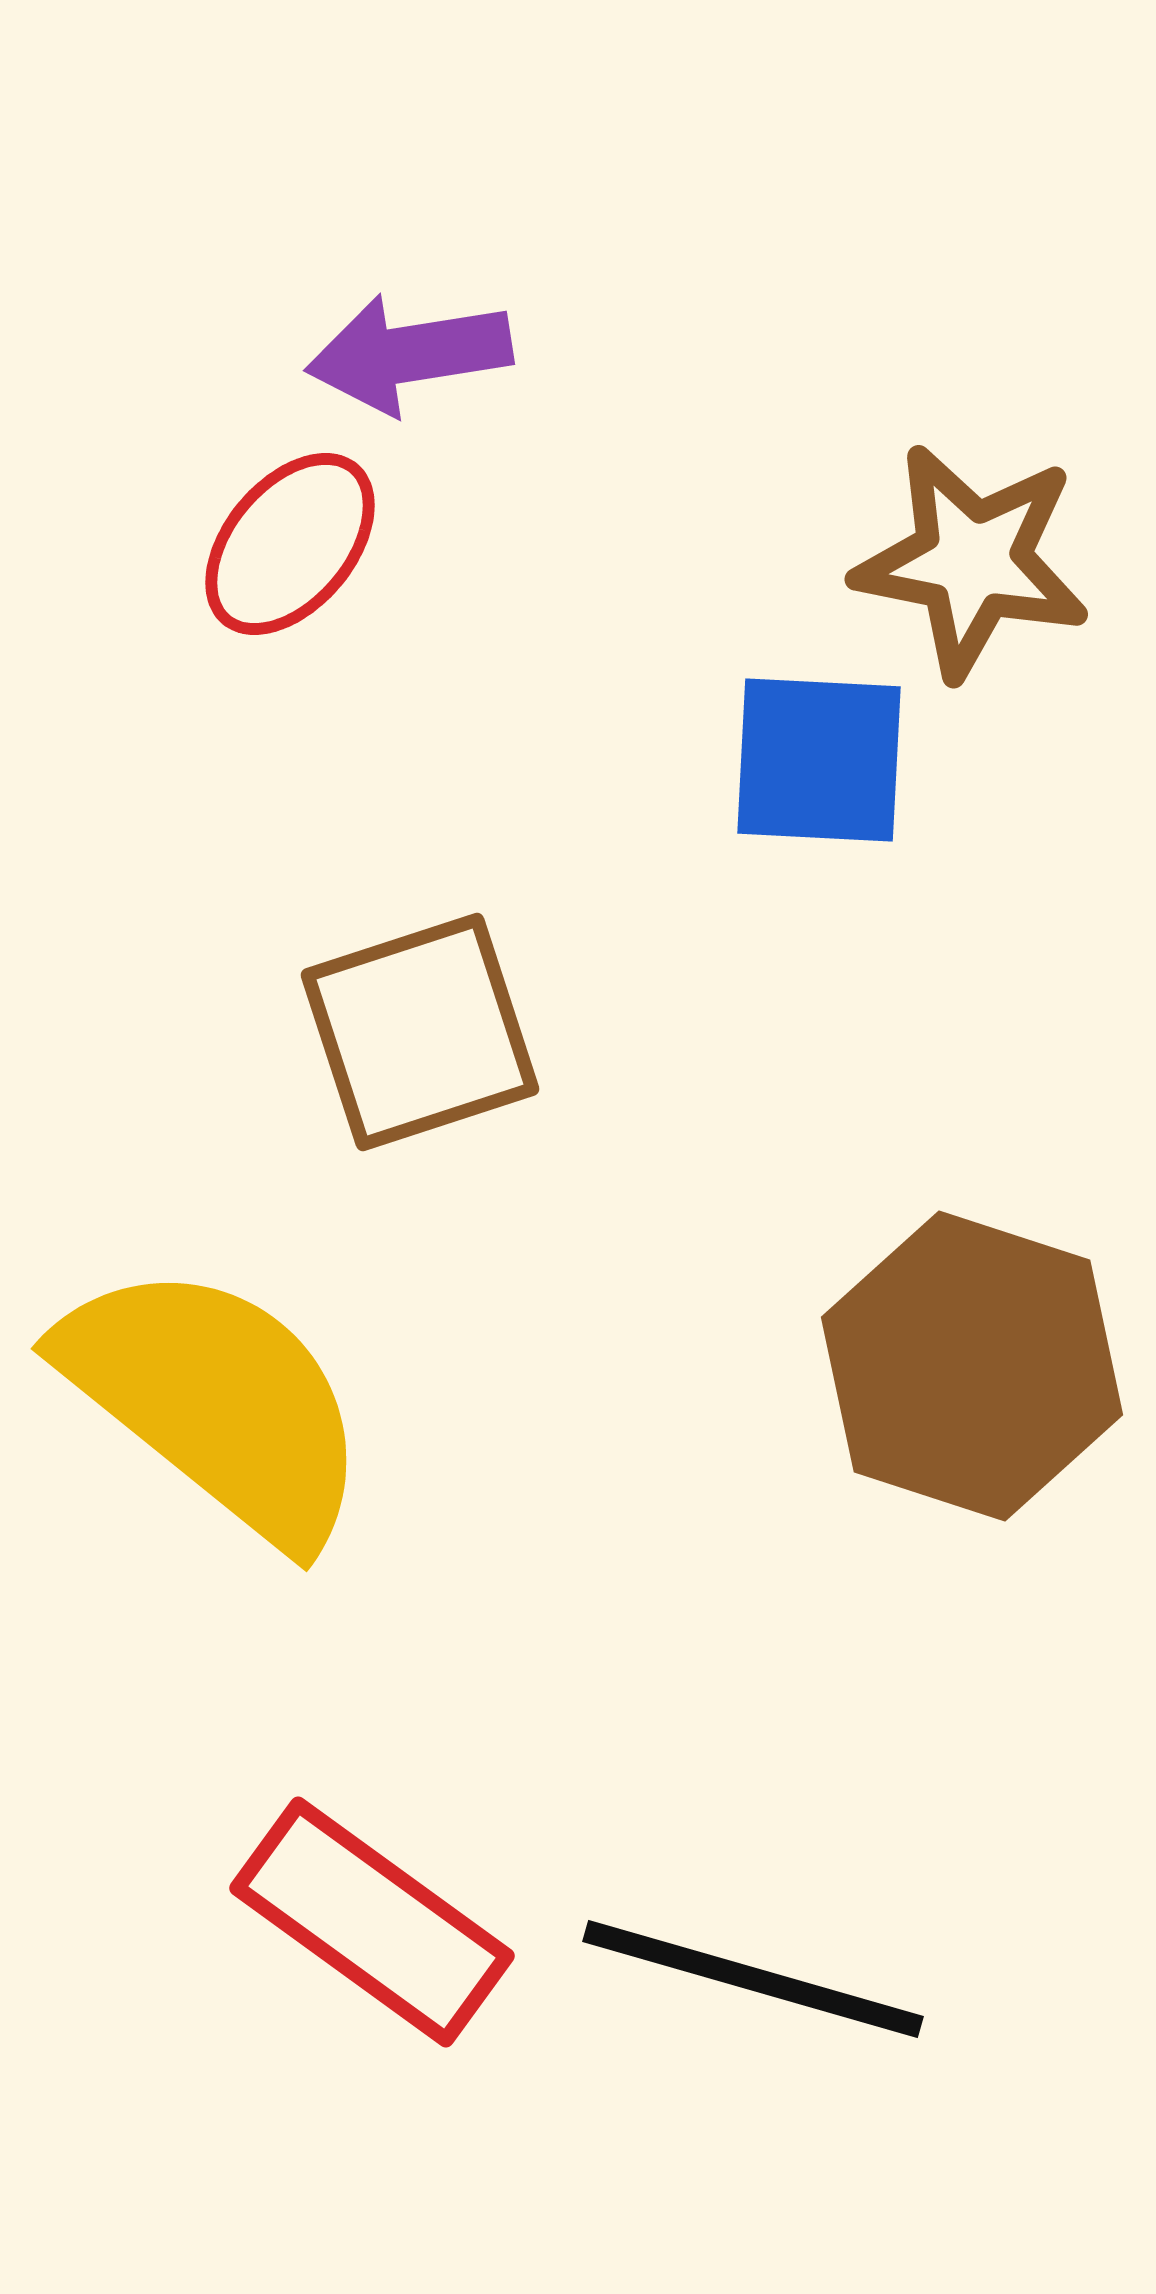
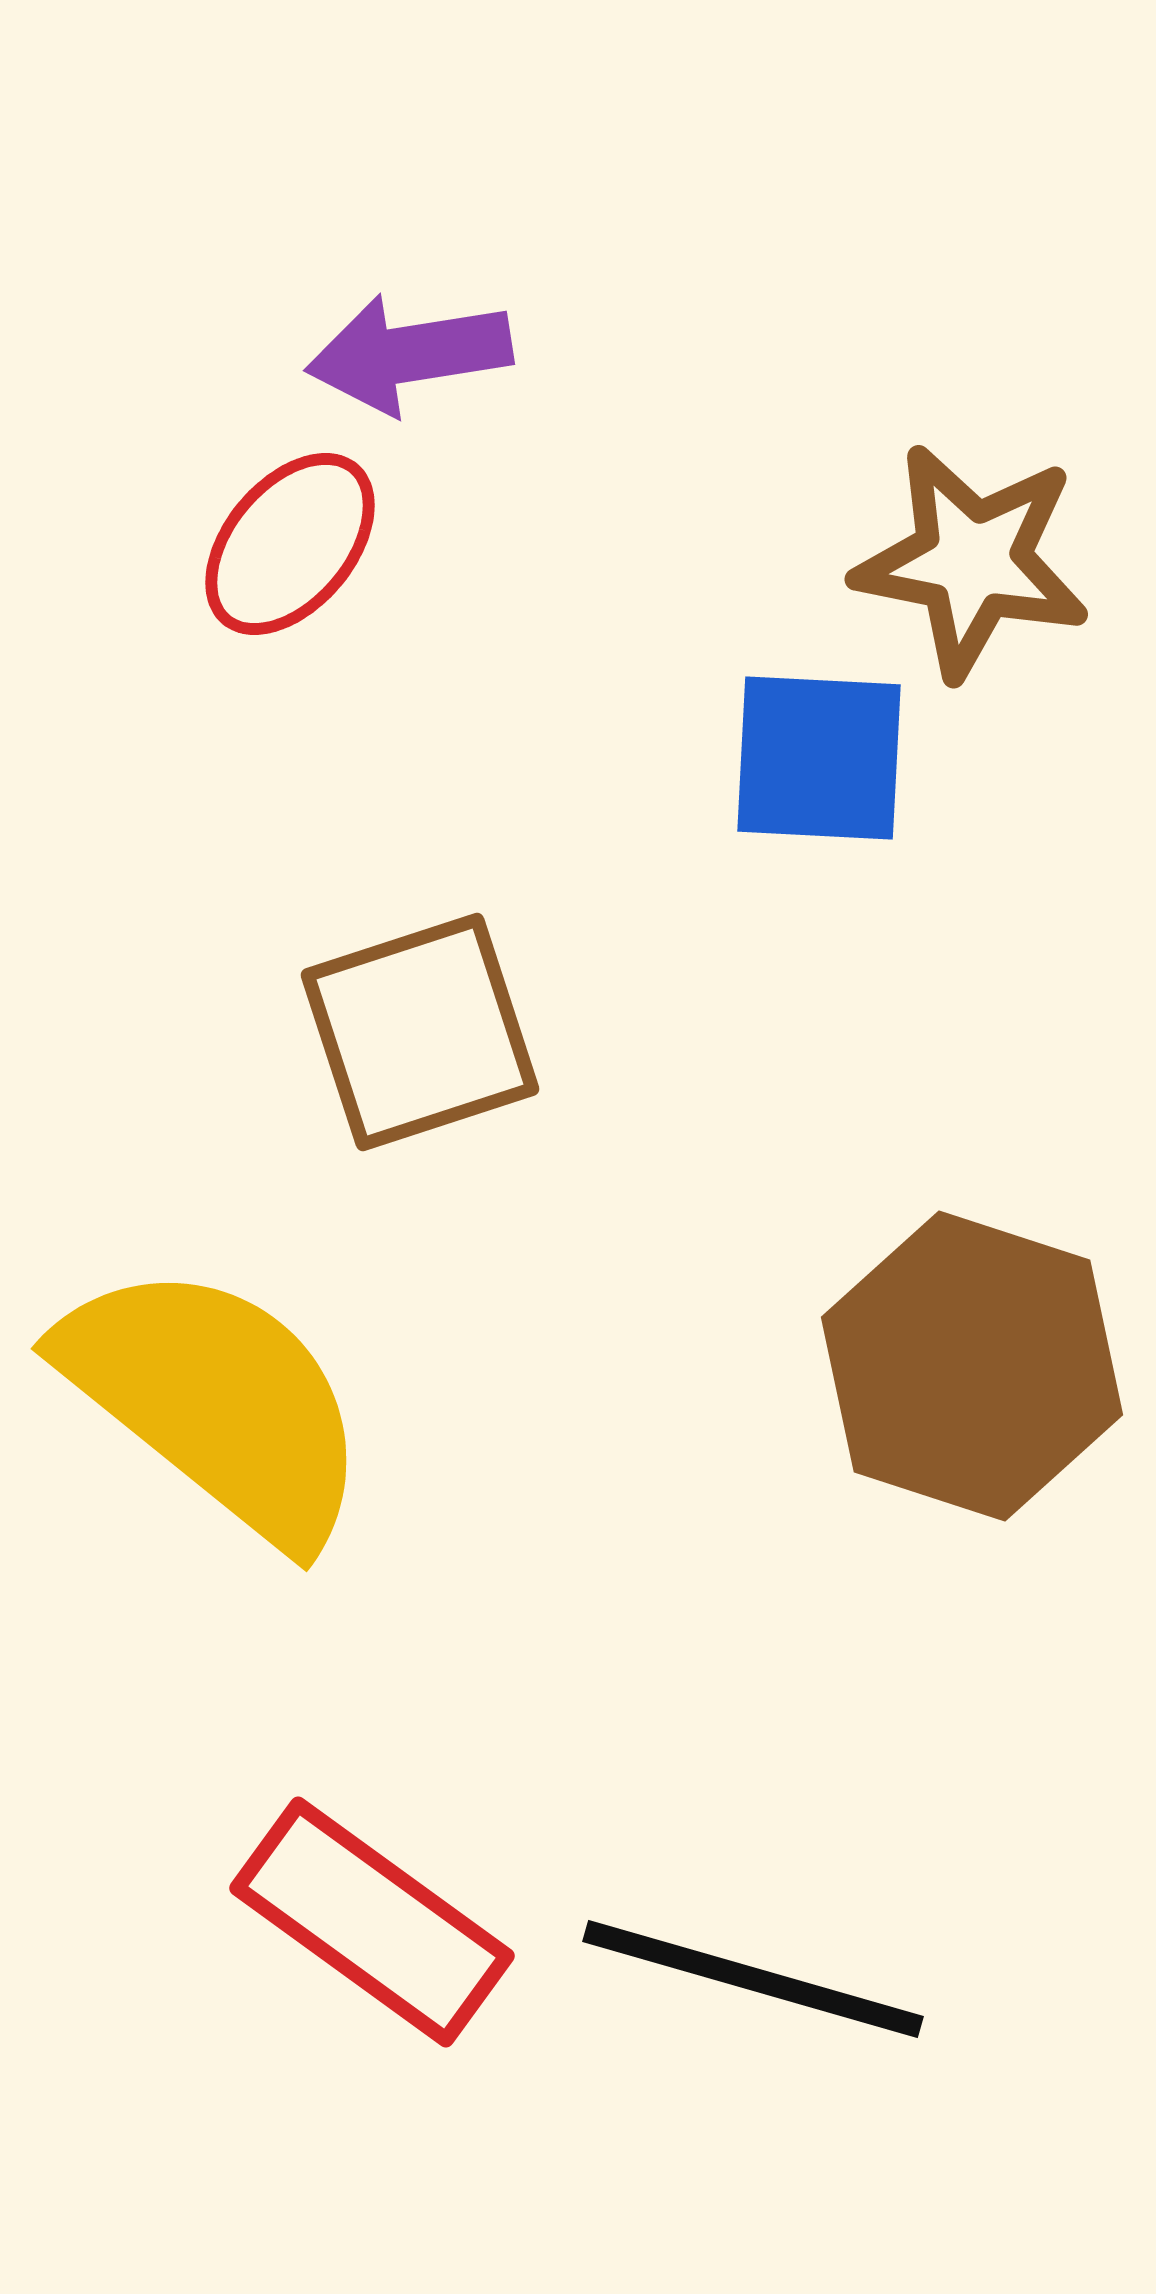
blue square: moved 2 px up
